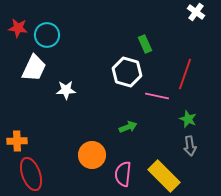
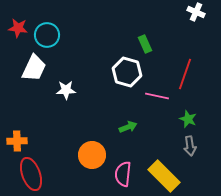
white cross: rotated 12 degrees counterclockwise
